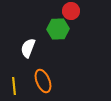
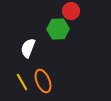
yellow line: moved 8 px right, 4 px up; rotated 24 degrees counterclockwise
